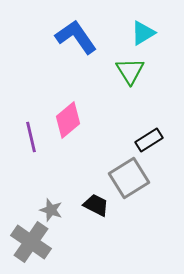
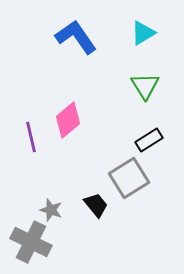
green triangle: moved 15 px right, 15 px down
black trapezoid: rotated 24 degrees clockwise
gray cross: rotated 9 degrees counterclockwise
